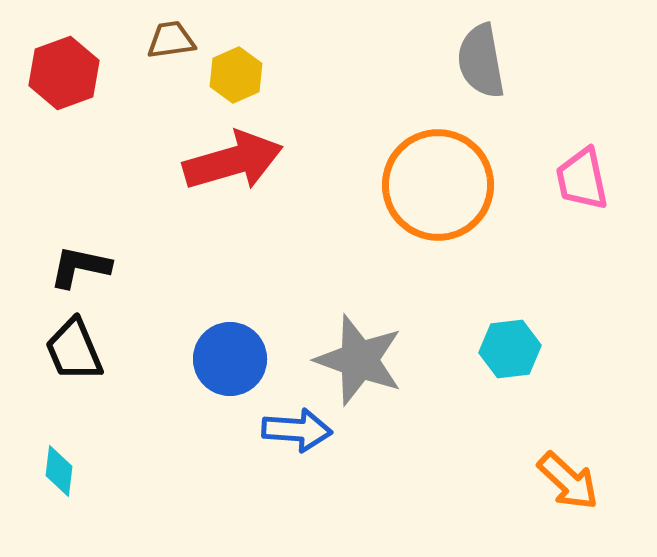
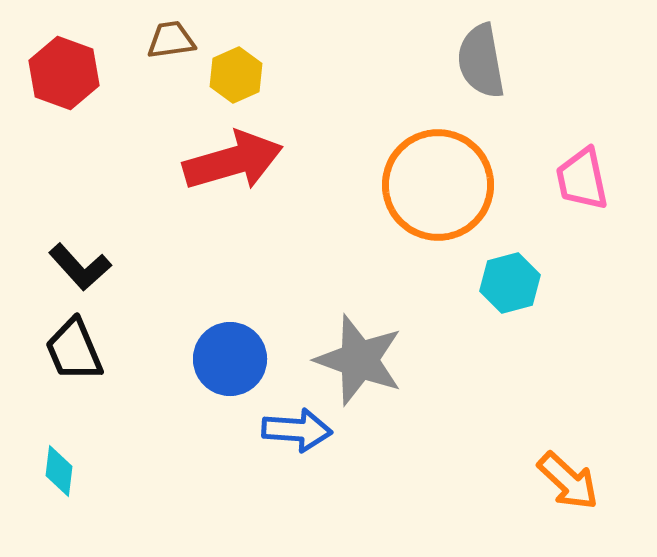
red hexagon: rotated 20 degrees counterclockwise
black L-shape: rotated 144 degrees counterclockwise
cyan hexagon: moved 66 px up; rotated 8 degrees counterclockwise
